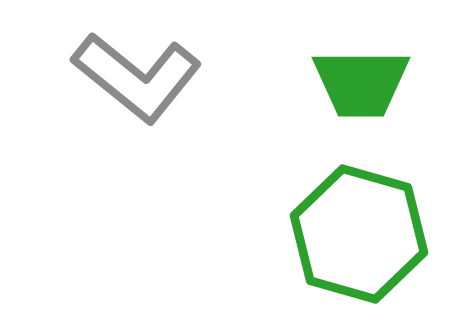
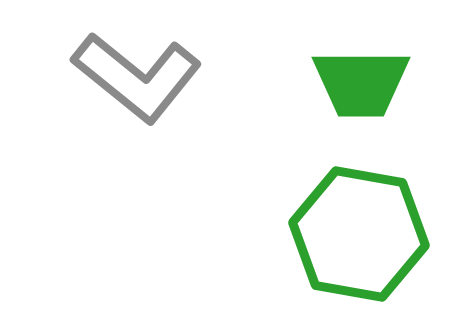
green hexagon: rotated 6 degrees counterclockwise
